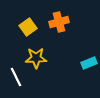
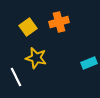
yellow star: rotated 15 degrees clockwise
